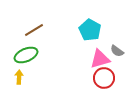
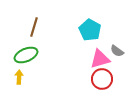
brown line: moved 3 px up; rotated 42 degrees counterclockwise
red circle: moved 2 px left, 1 px down
